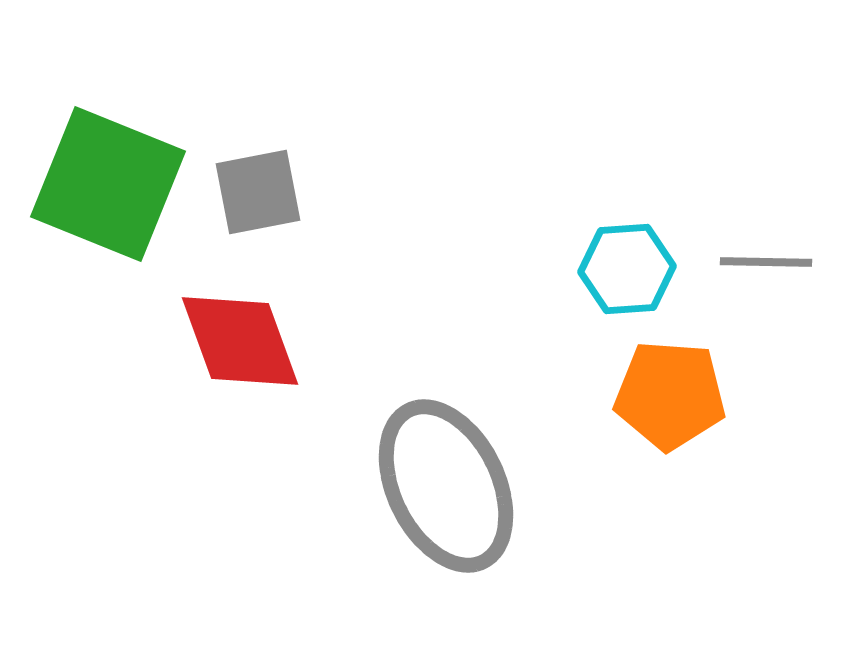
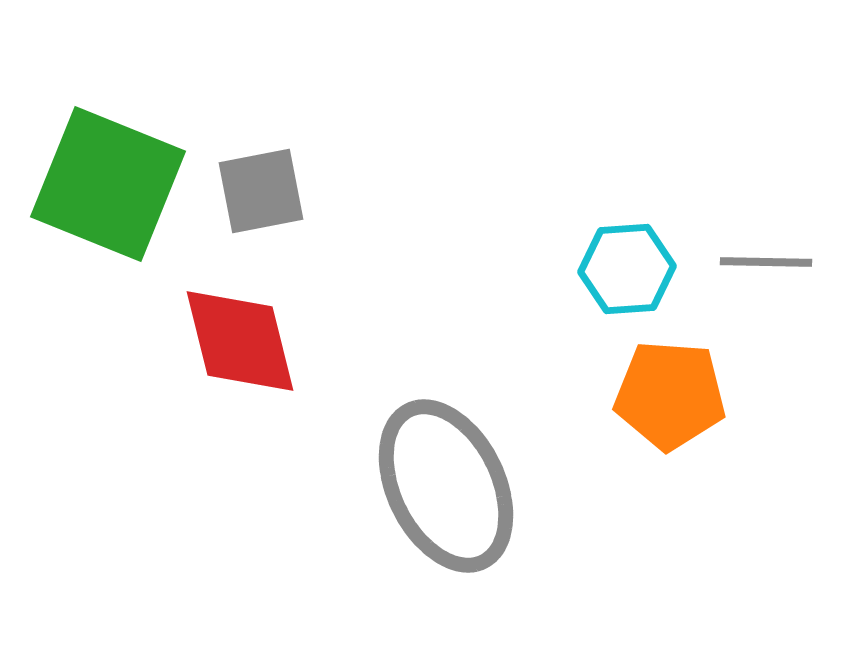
gray square: moved 3 px right, 1 px up
red diamond: rotated 6 degrees clockwise
